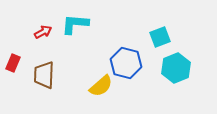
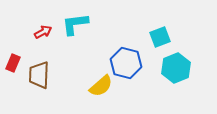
cyan L-shape: rotated 12 degrees counterclockwise
brown trapezoid: moved 5 px left
